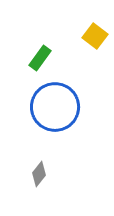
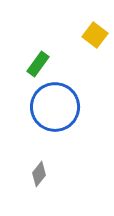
yellow square: moved 1 px up
green rectangle: moved 2 px left, 6 px down
